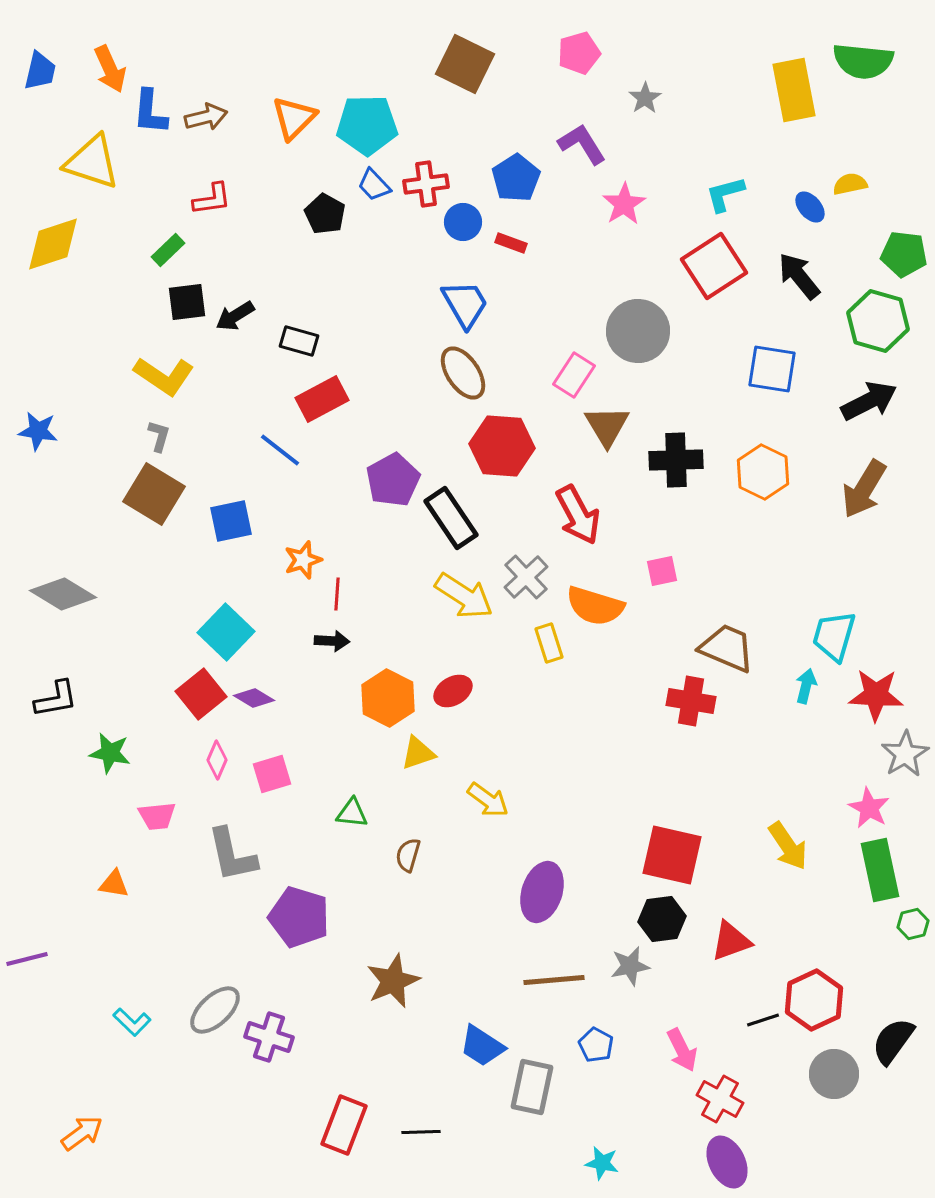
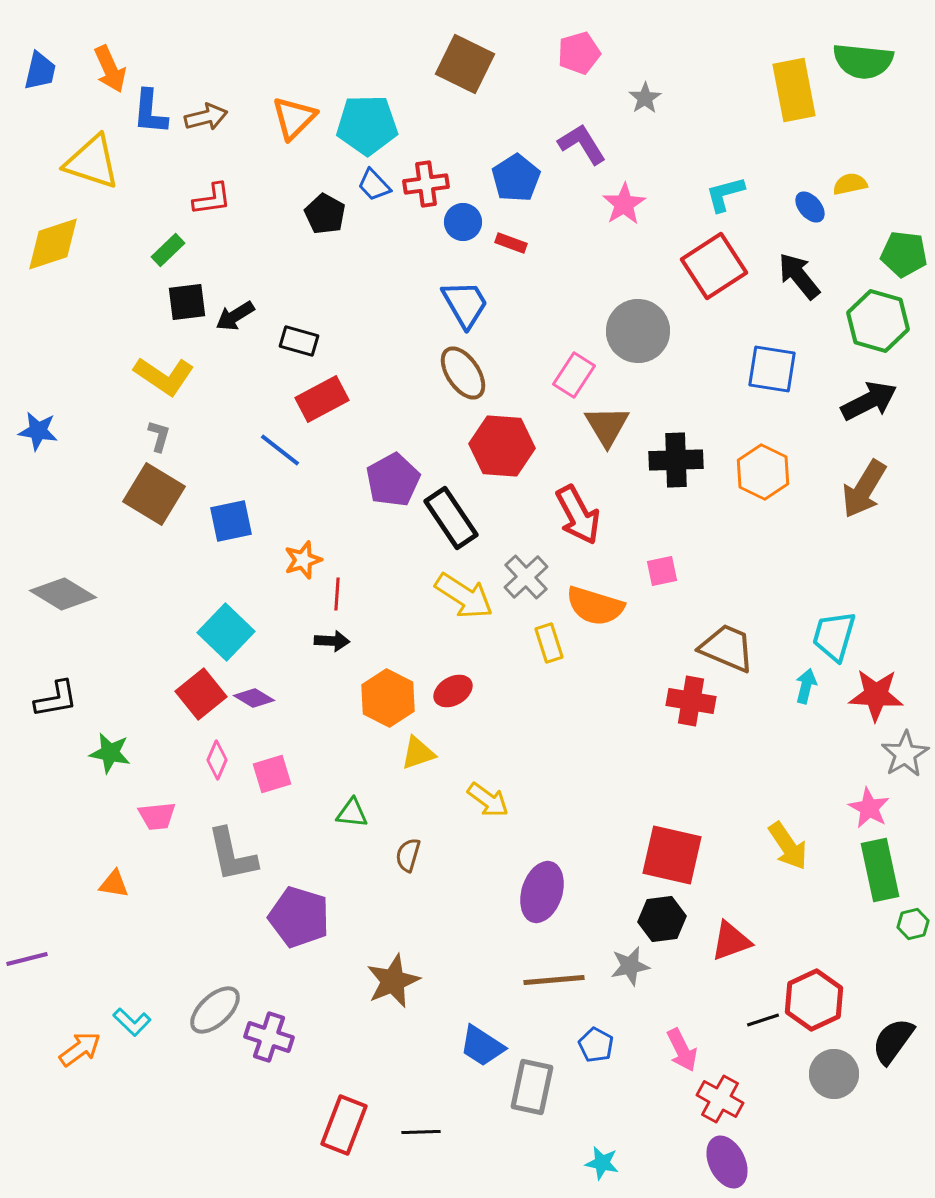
orange arrow at (82, 1133): moved 2 px left, 84 px up
